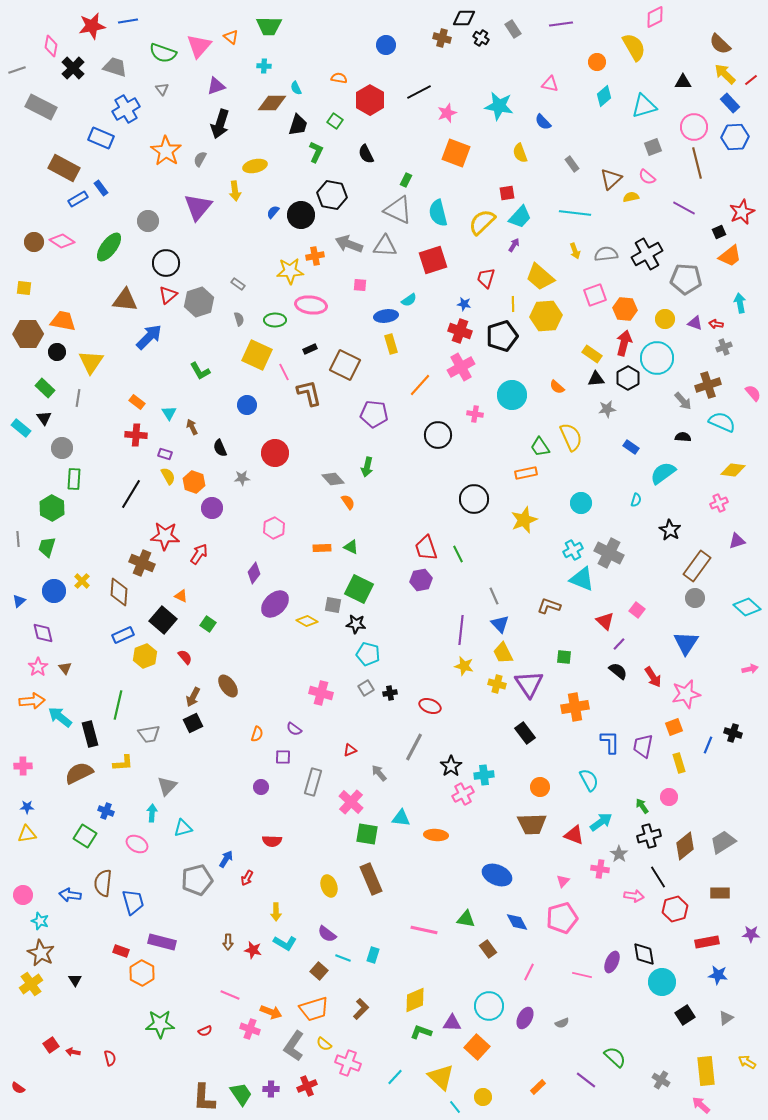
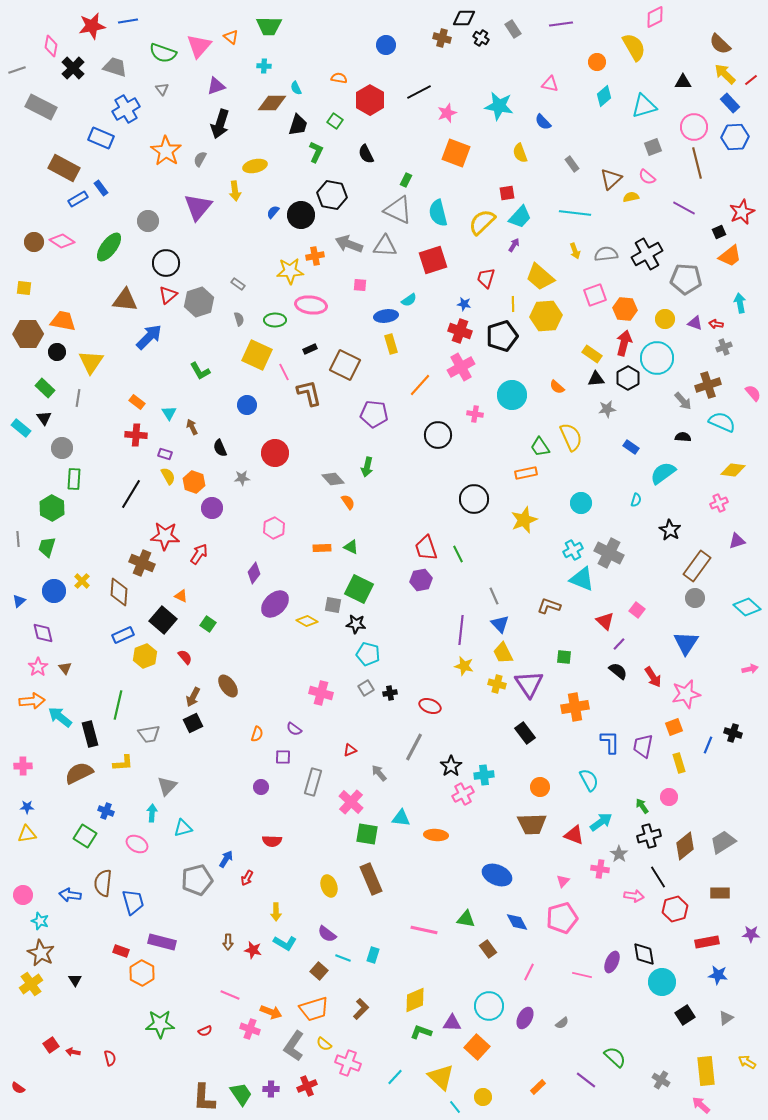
gray semicircle at (562, 1023): rotated 16 degrees counterclockwise
